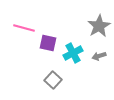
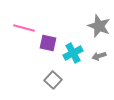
gray star: rotated 20 degrees counterclockwise
